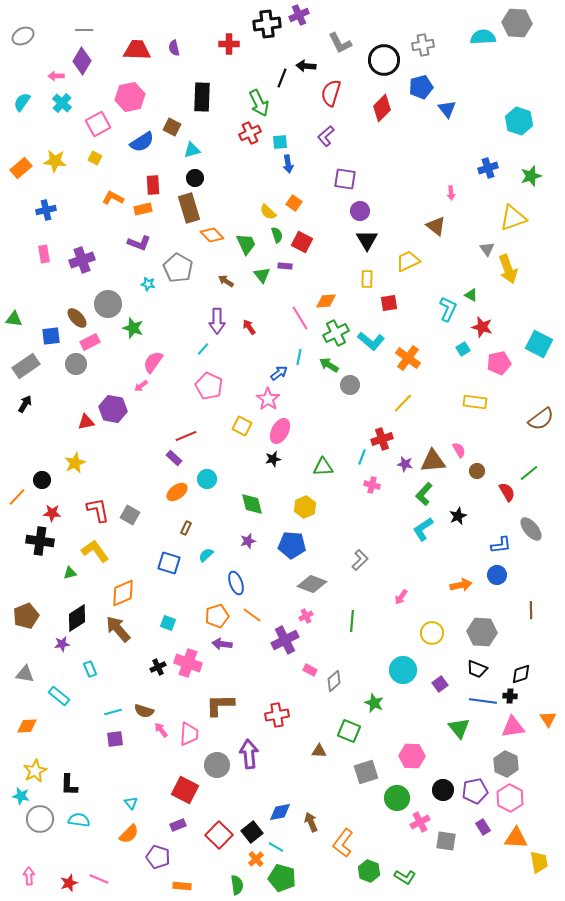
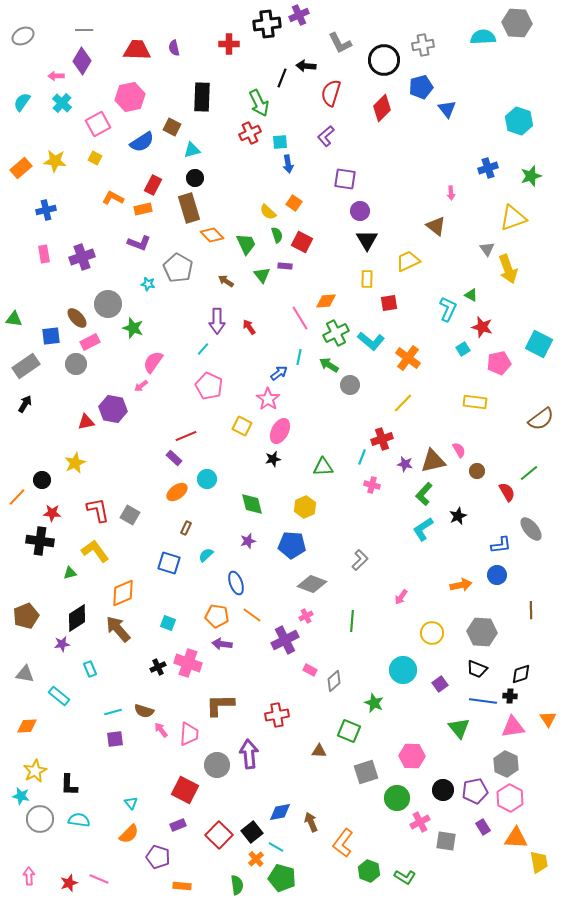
red rectangle at (153, 185): rotated 30 degrees clockwise
purple cross at (82, 260): moved 3 px up
brown triangle at (433, 461): rotated 8 degrees counterclockwise
orange pentagon at (217, 616): rotated 25 degrees clockwise
